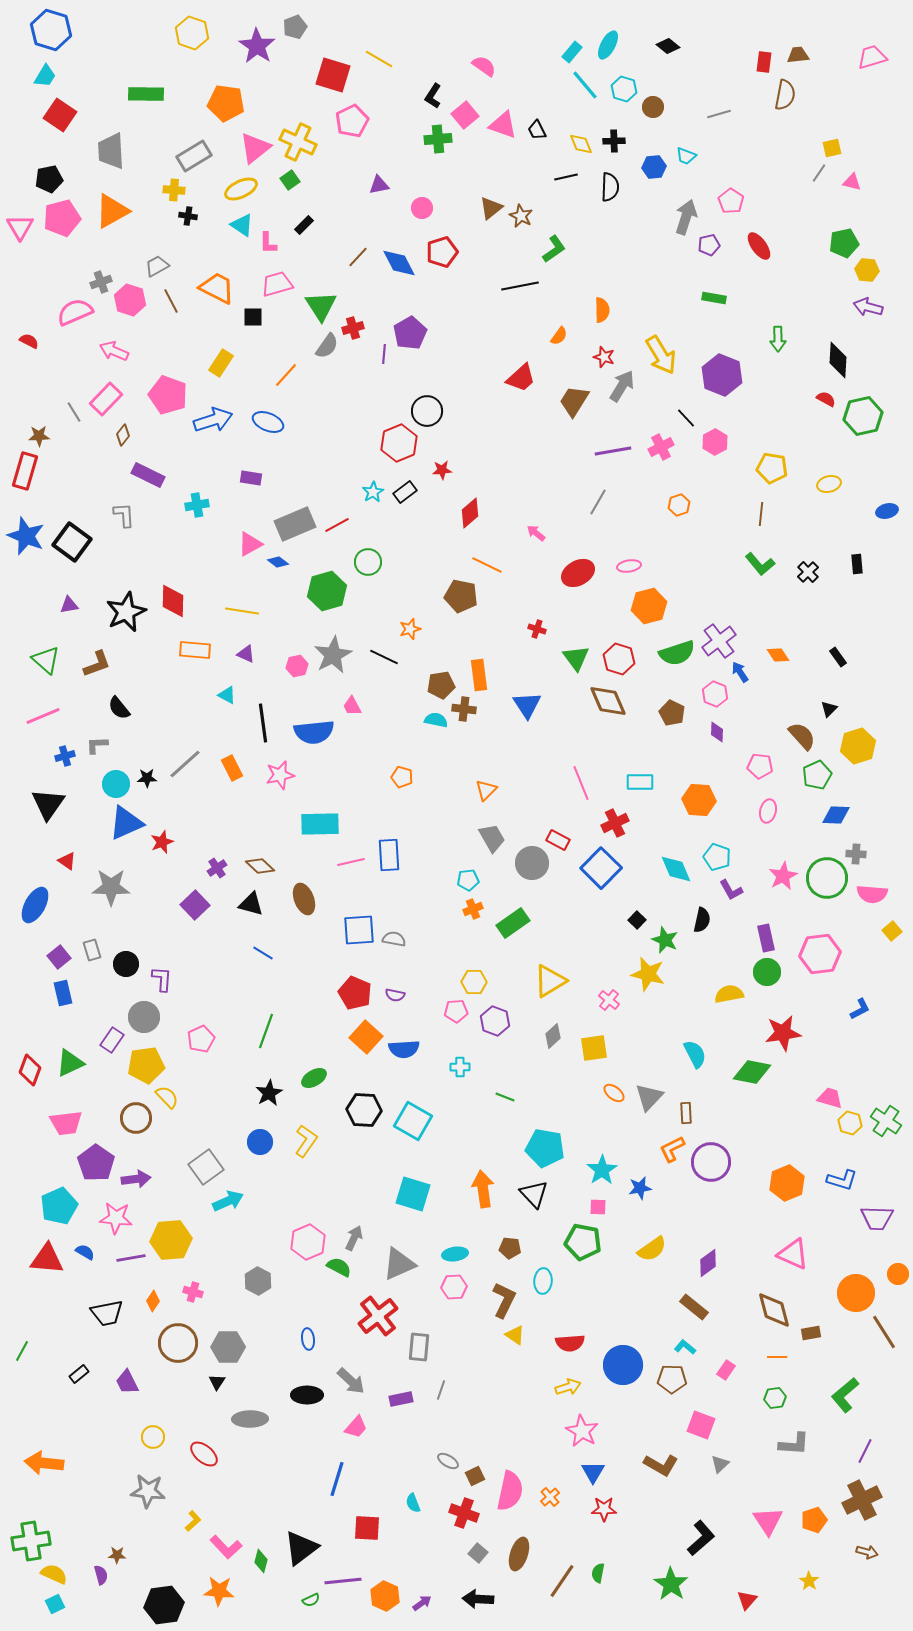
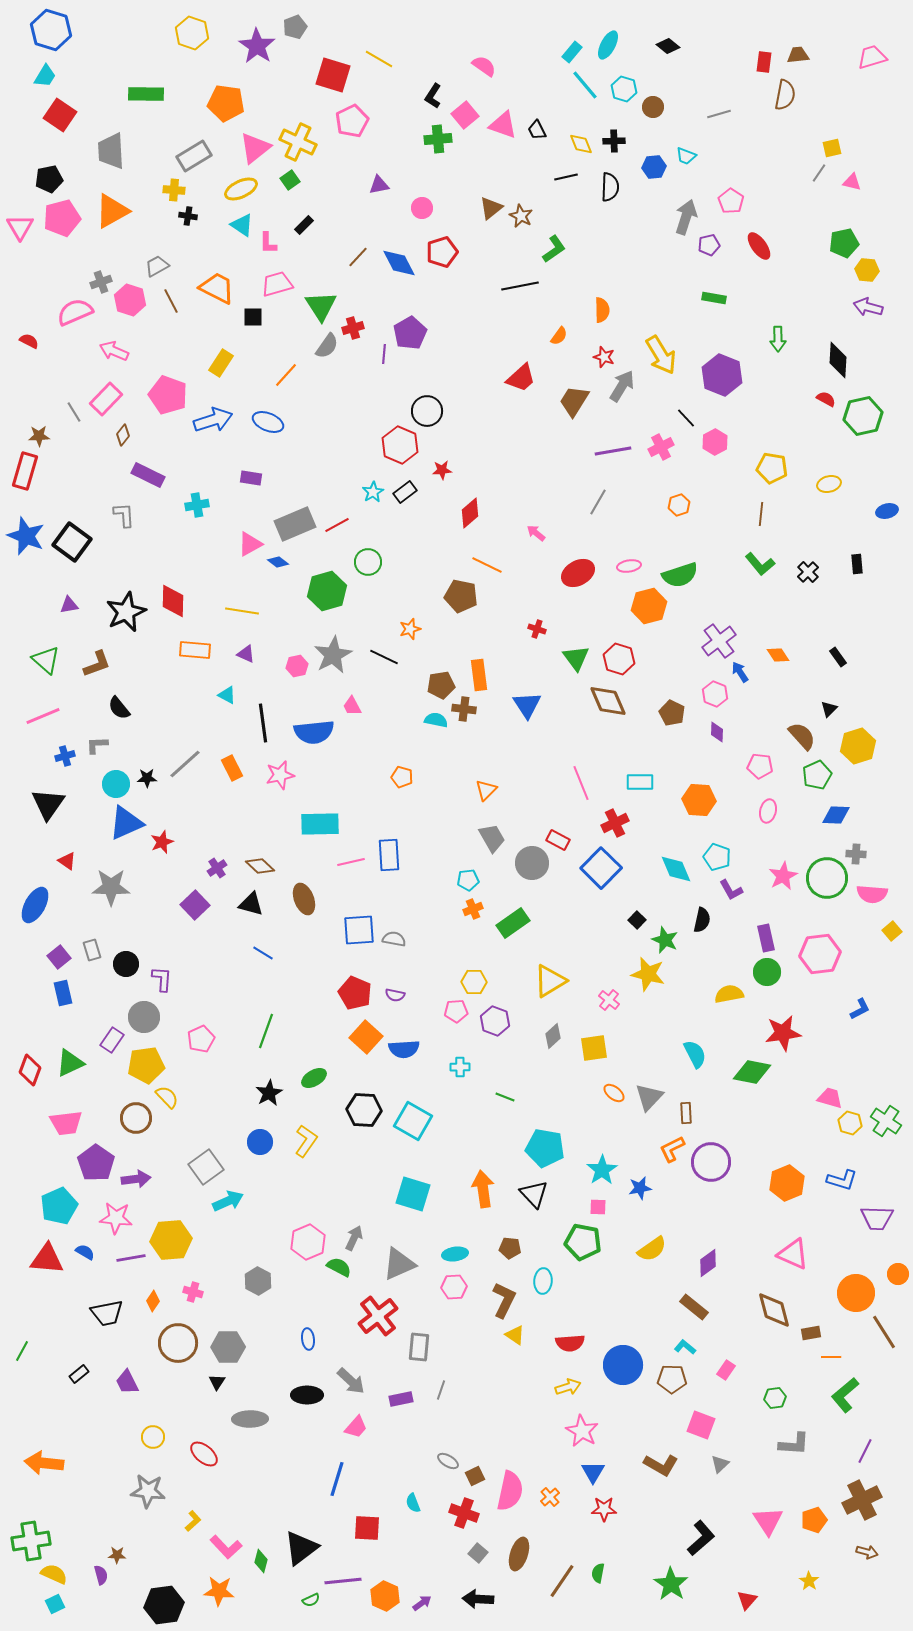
red hexagon at (399, 443): moved 1 px right, 2 px down; rotated 15 degrees counterclockwise
green semicircle at (677, 653): moved 3 px right, 78 px up
orange line at (777, 1357): moved 54 px right
